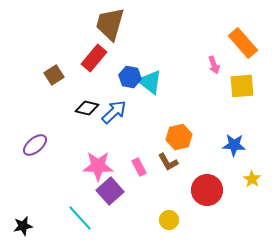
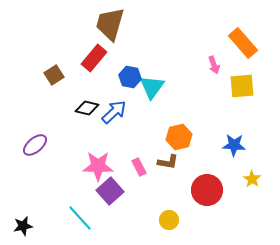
cyan triangle: moved 2 px right, 5 px down; rotated 28 degrees clockwise
brown L-shape: rotated 50 degrees counterclockwise
